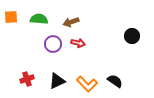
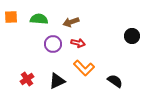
red cross: rotated 16 degrees counterclockwise
orange L-shape: moved 3 px left, 16 px up
